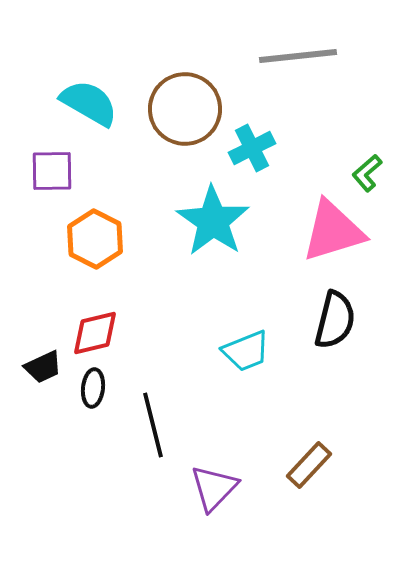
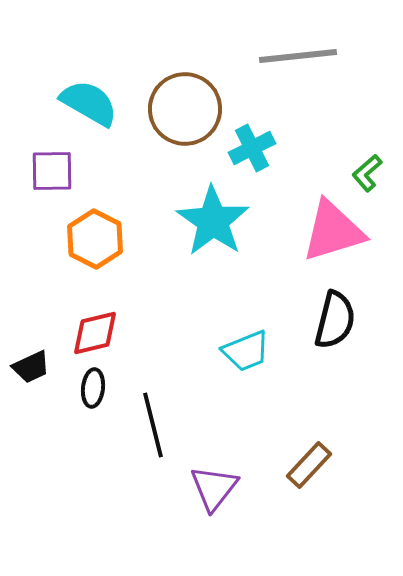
black trapezoid: moved 12 px left
purple triangle: rotated 6 degrees counterclockwise
